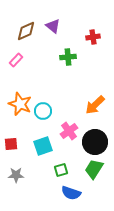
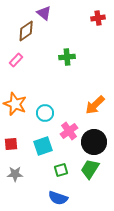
purple triangle: moved 9 px left, 13 px up
brown diamond: rotated 10 degrees counterclockwise
red cross: moved 5 px right, 19 px up
green cross: moved 1 px left
orange star: moved 5 px left
cyan circle: moved 2 px right, 2 px down
black circle: moved 1 px left
green trapezoid: moved 4 px left
gray star: moved 1 px left, 1 px up
blue semicircle: moved 13 px left, 5 px down
